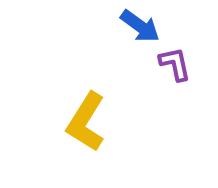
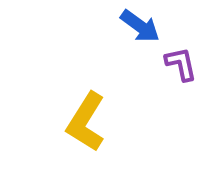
purple L-shape: moved 6 px right
